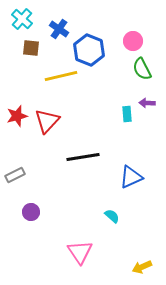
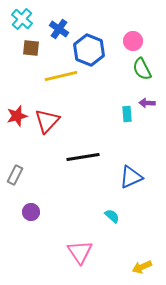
gray rectangle: rotated 36 degrees counterclockwise
